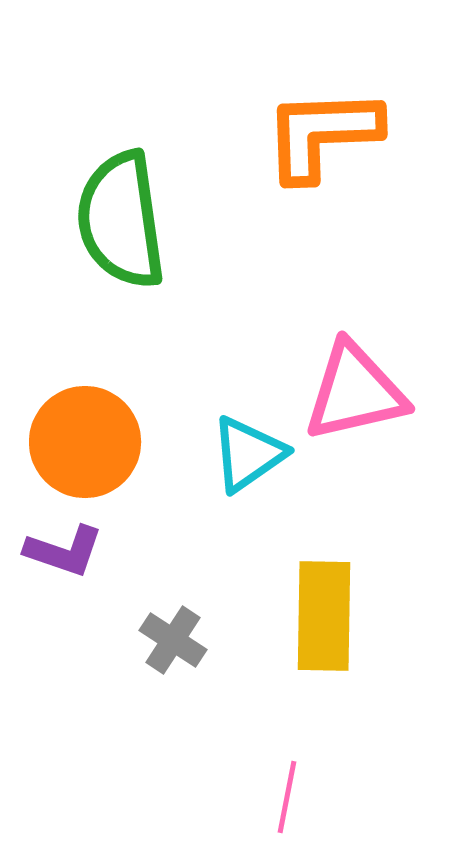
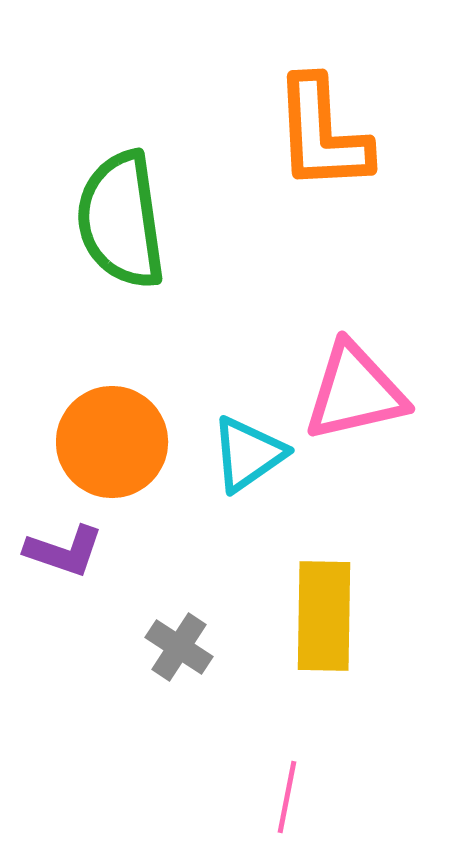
orange L-shape: rotated 91 degrees counterclockwise
orange circle: moved 27 px right
gray cross: moved 6 px right, 7 px down
